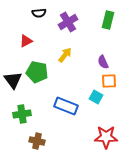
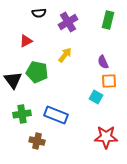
blue rectangle: moved 10 px left, 9 px down
